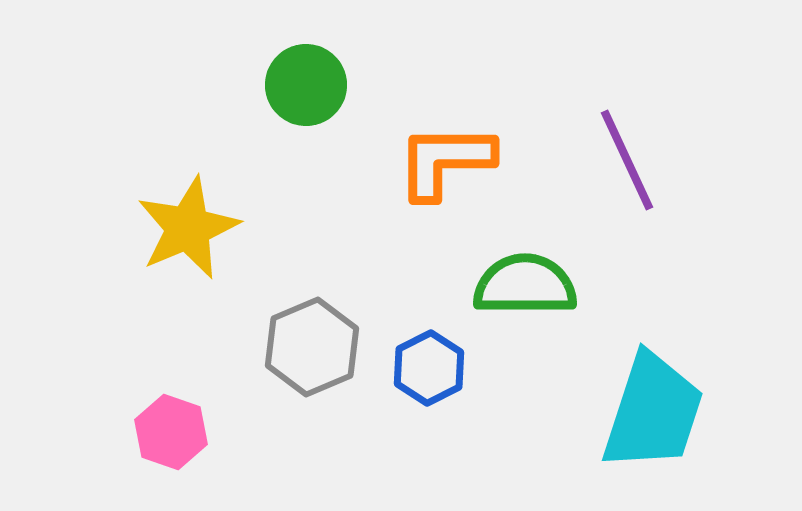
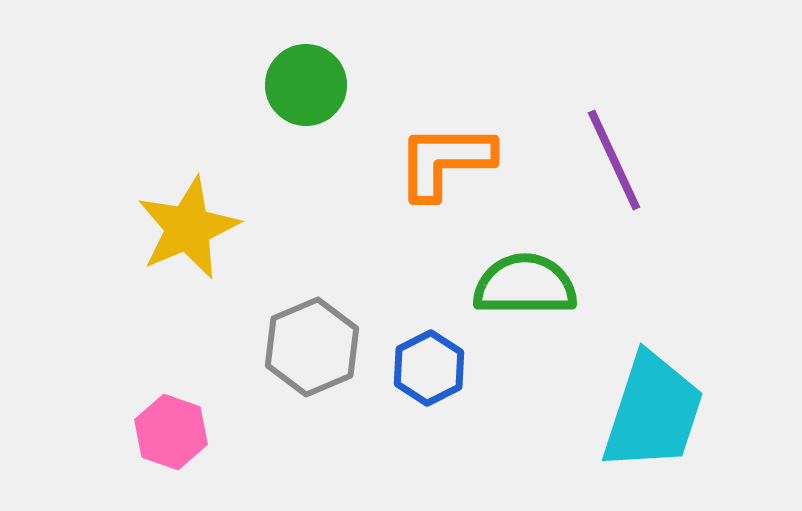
purple line: moved 13 px left
